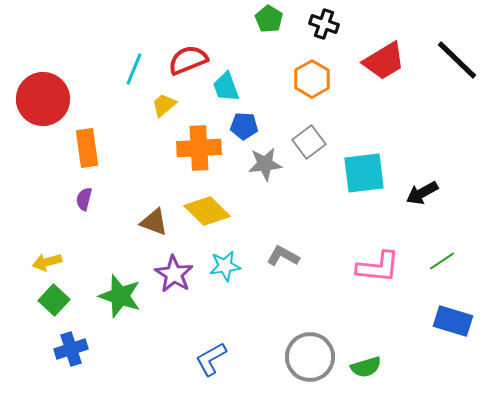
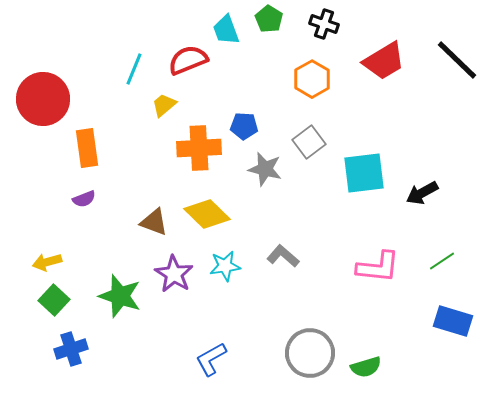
cyan trapezoid: moved 57 px up
gray star: moved 5 px down; rotated 20 degrees clockwise
purple semicircle: rotated 125 degrees counterclockwise
yellow diamond: moved 3 px down
gray L-shape: rotated 12 degrees clockwise
gray circle: moved 4 px up
